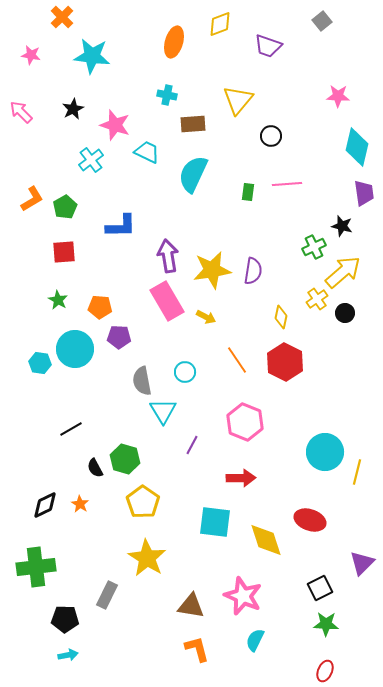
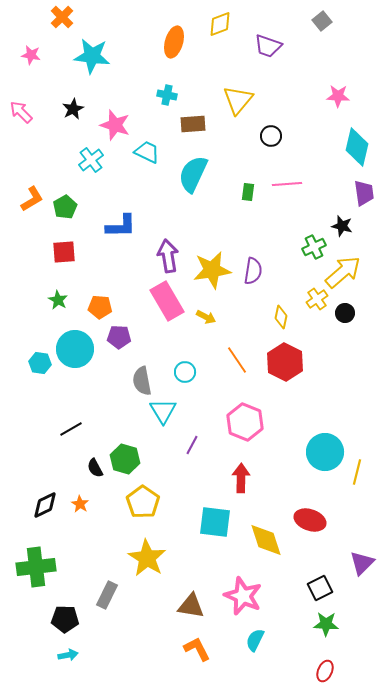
red arrow at (241, 478): rotated 88 degrees counterclockwise
orange L-shape at (197, 649): rotated 12 degrees counterclockwise
